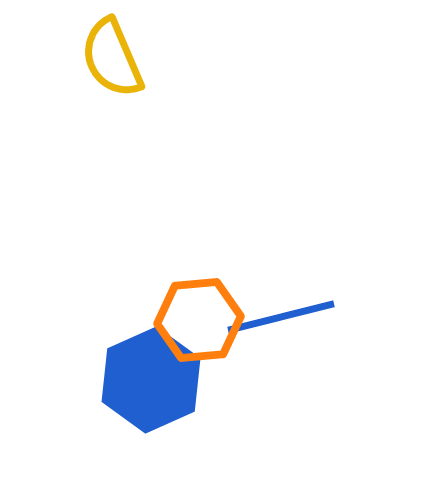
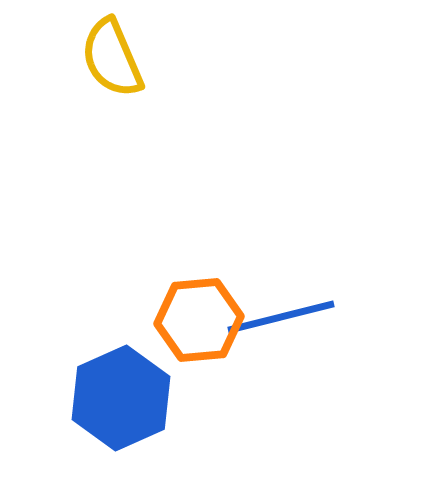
blue hexagon: moved 30 px left, 18 px down
